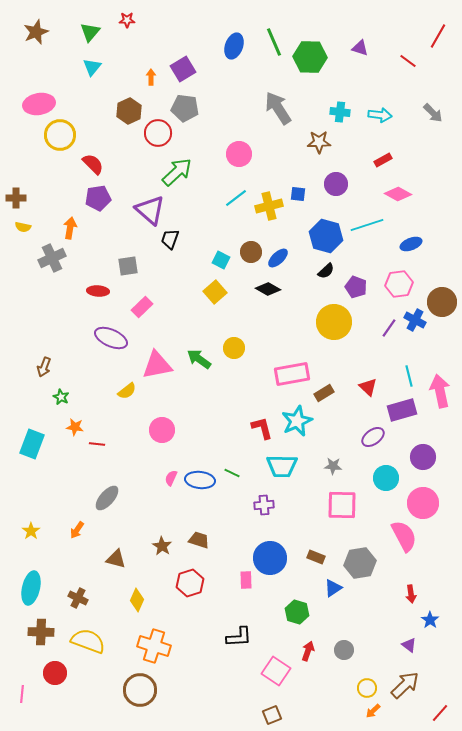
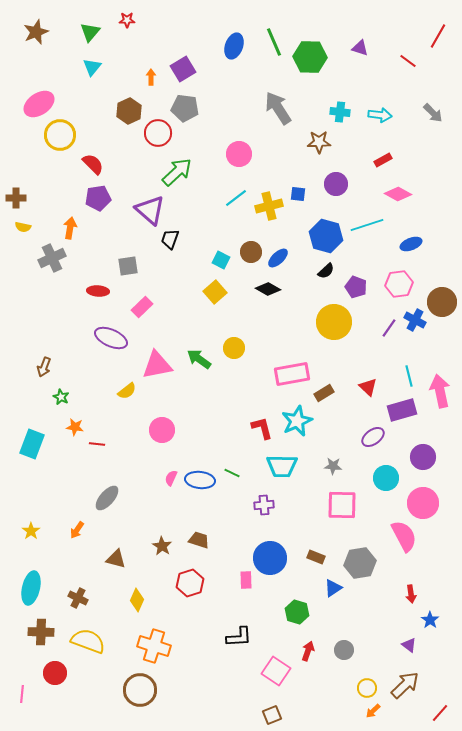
pink ellipse at (39, 104): rotated 24 degrees counterclockwise
